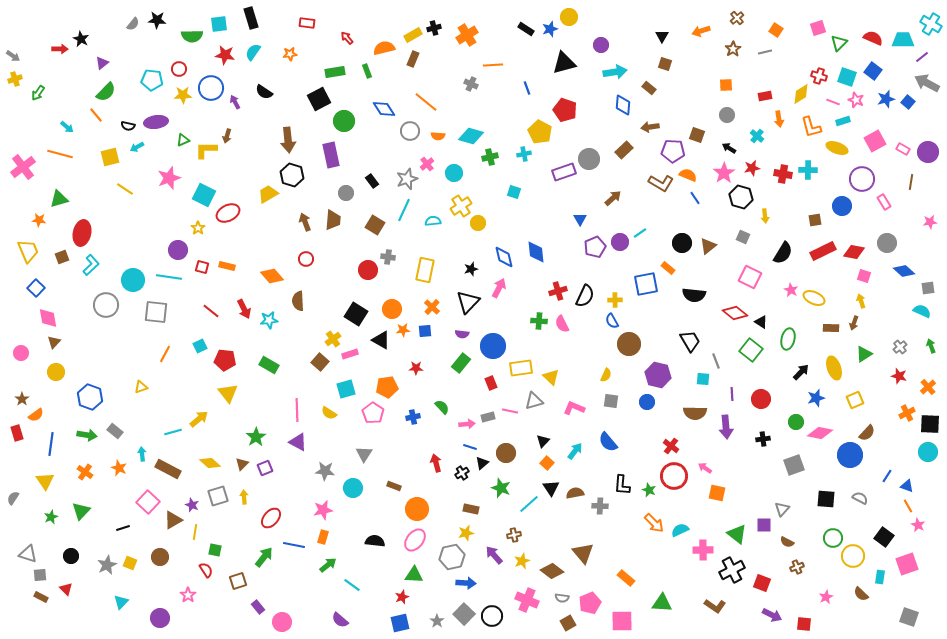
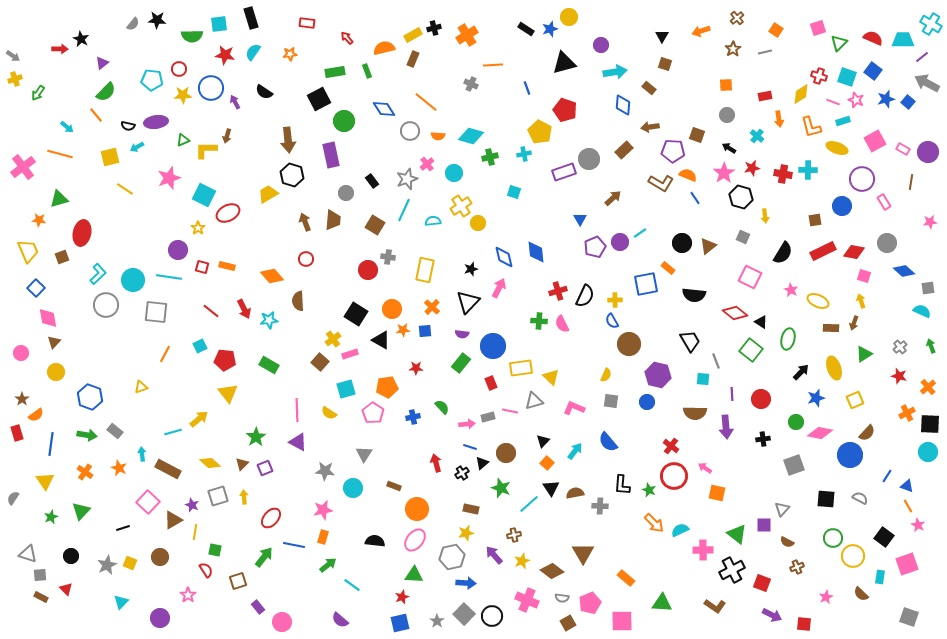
cyan L-shape at (91, 265): moved 7 px right, 9 px down
yellow ellipse at (814, 298): moved 4 px right, 3 px down
brown triangle at (583, 553): rotated 10 degrees clockwise
